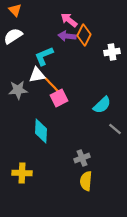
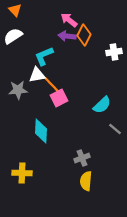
white cross: moved 2 px right
